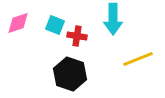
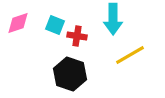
yellow line: moved 8 px left, 4 px up; rotated 8 degrees counterclockwise
